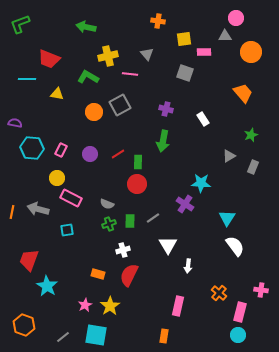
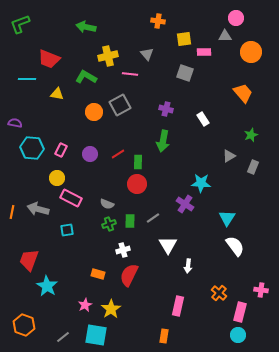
green L-shape at (88, 77): moved 2 px left
yellow star at (110, 306): moved 1 px right, 3 px down
